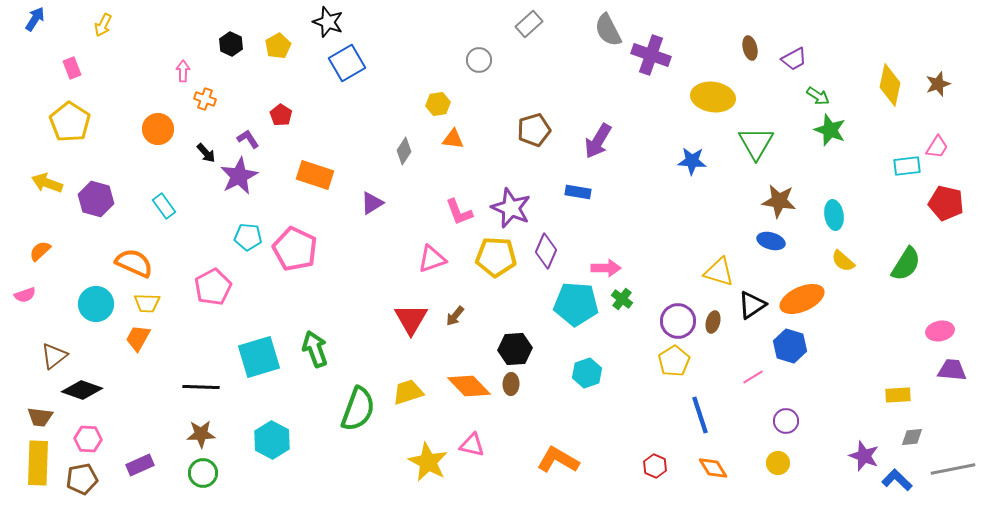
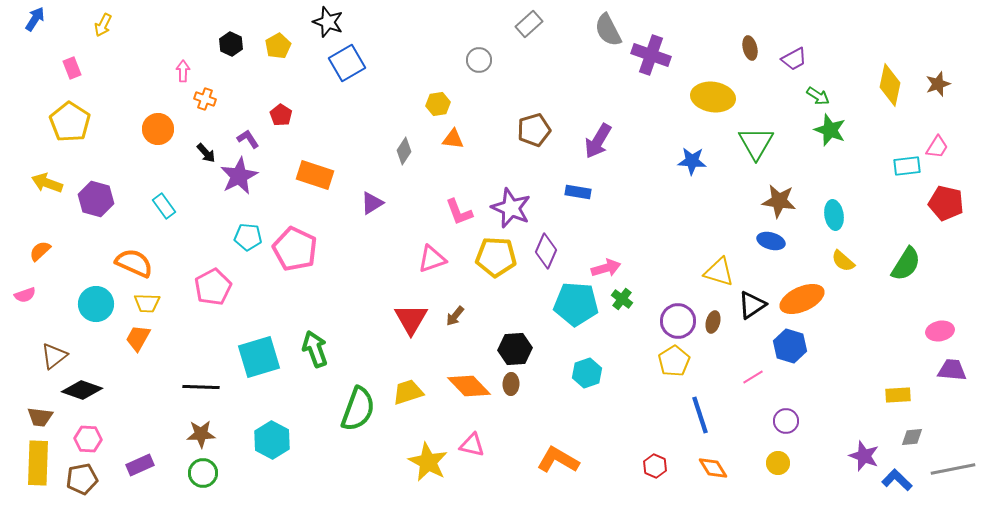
pink arrow at (606, 268): rotated 16 degrees counterclockwise
